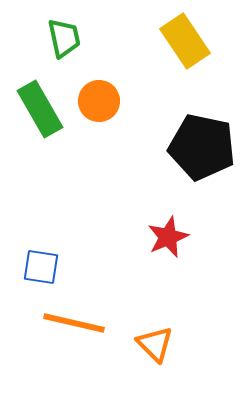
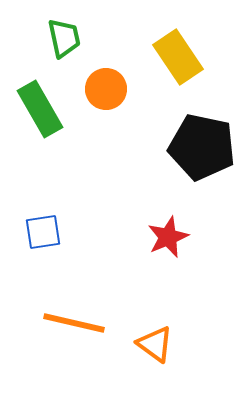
yellow rectangle: moved 7 px left, 16 px down
orange circle: moved 7 px right, 12 px up
blue square: moved 2 px right, 35 px up; rotated 18 degrees counterclockwise
orange triangle: rotated 9 degrees counterclockwise
